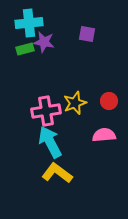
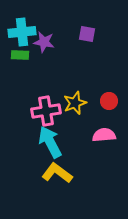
cyan cross: moved 7 px left, 9 px down
green rectangle: moved 5 px left, 6 px down; rotated 18 degrees clockwise
